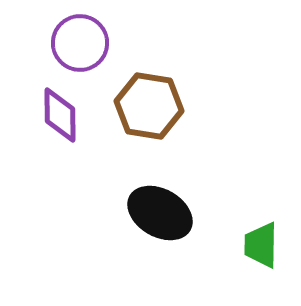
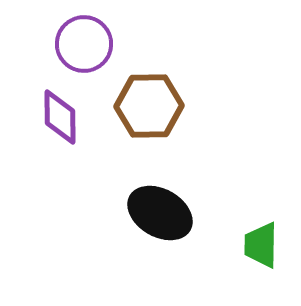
purple circle: moved 4 px right, 1 px down
brown hexagon: rotated 10 degrees counterclockwise
purple diamond: moved 2 px down
